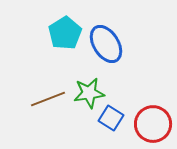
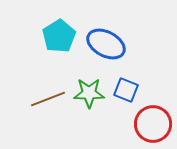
cyan pentagon: moved 6 px left, 3 px down
blue ellipse: rotated 30 degrees counterclockwise
green star: rotated 8 degrees clockwise
blue square: moved 15 px right, 28 px up; rotated 10 degrees counterclockwise
